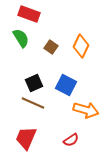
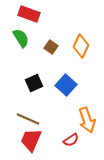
blue square: rotated 15 degrees clockwise
brown line: moved 5 px left, 16 px down
orange arrow: moved 1 px right, 10 px down; rotated 55 degrees clockwise
red trapezoid: moved 5 px right, 2 px down
